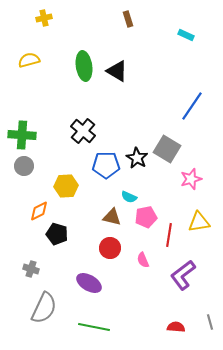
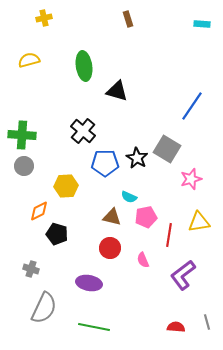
cyan rectangle: moved 16 px right, 11 px up; rotated 21 degrees counterclockwise
black triangle: moved 20 px down; rotated 15 degrees counterclockwise
blue pentagon: moved 1 px left, 2 px up
purple ellipse: rotated 20 degrees counterclockwise
gray line: moved 3 px left
